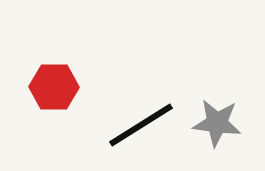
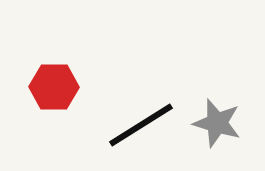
gray star: rotated 9 degrees clockwise
